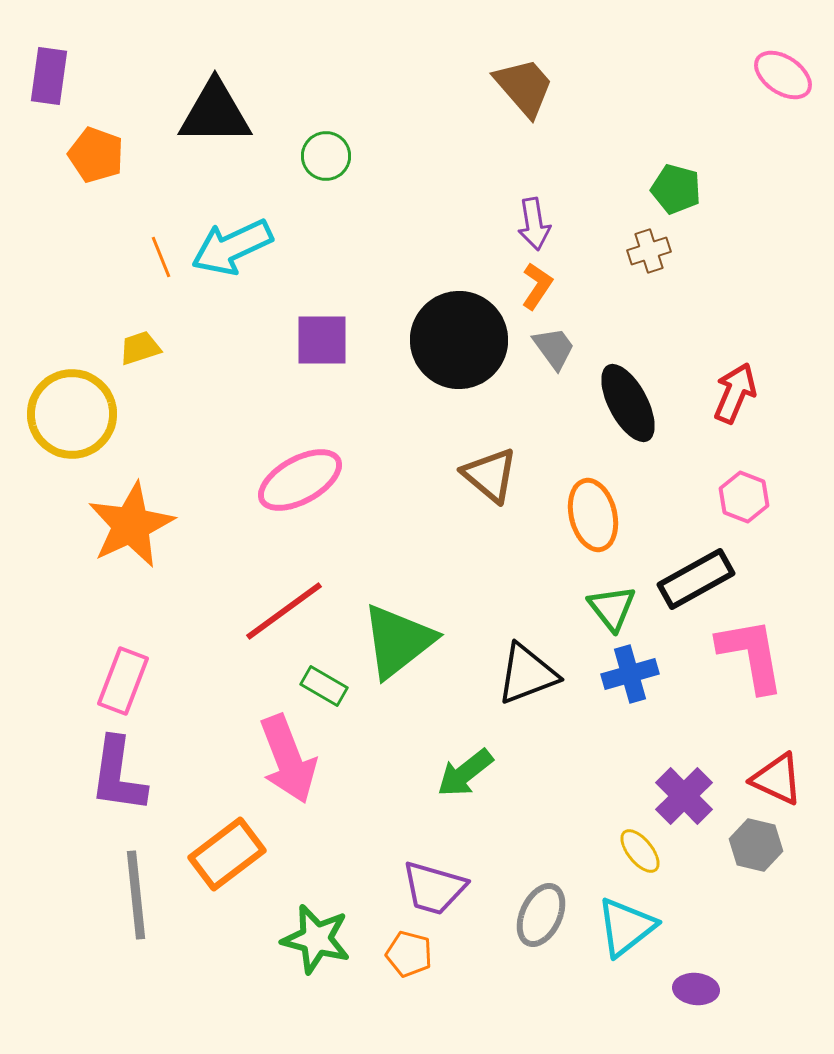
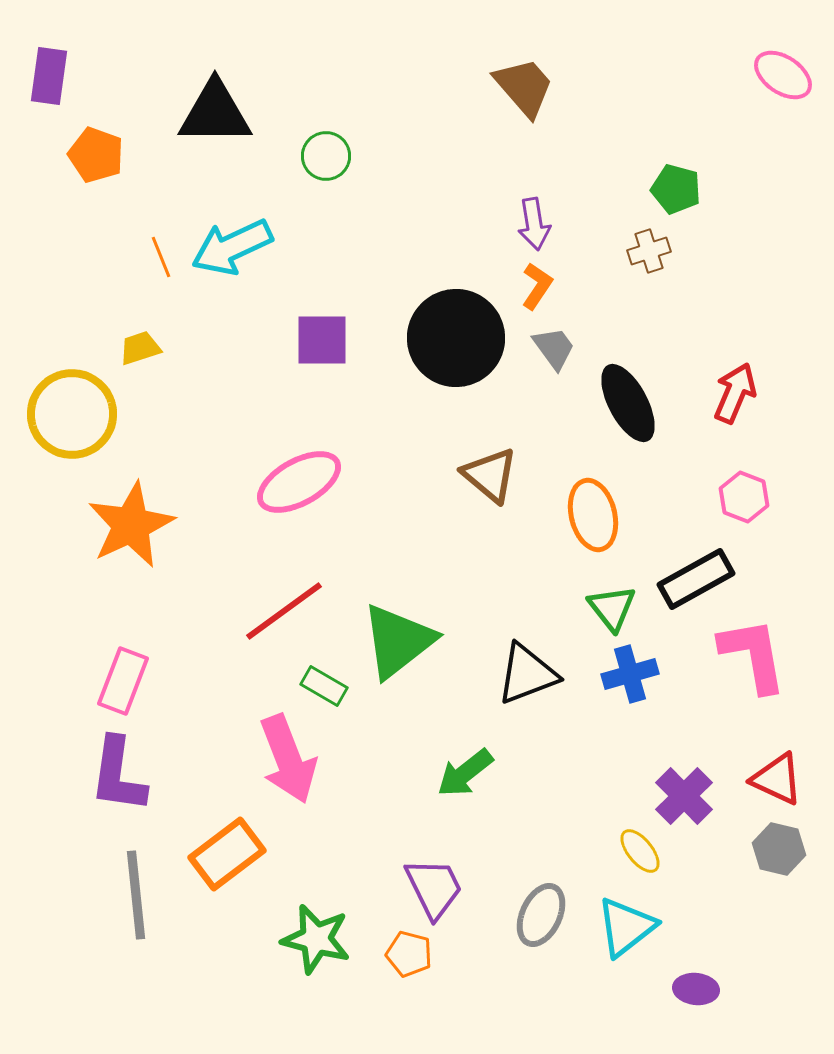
black circle at (459, 340): moved 3 px left, 2 px up
pink ellipse at (300, 480): moved 1 px left, 2 px down
pink L-shape at (751, 655): moved 2 px right
gray hexagon at (756, 845): moved 23 px right, 4 px down
purple trapezoid at (434, 888): rotated 132 degrees counterclockwise
